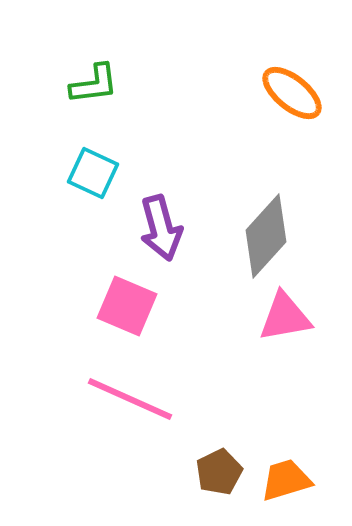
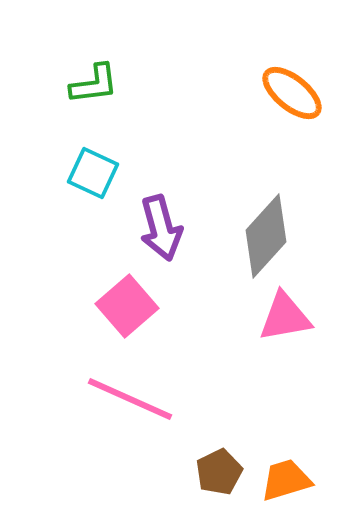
pink square: rotated 26 degrees clockwise
